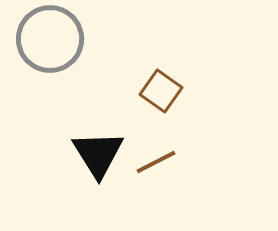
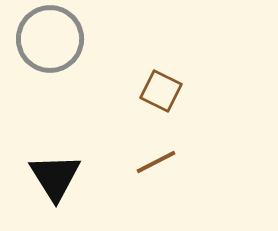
brown square: rotated 9 degrees counterclockwise
black triangle: moved 43 px left, 23 px down
